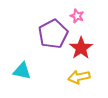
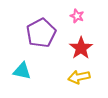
purple pentagon: moved 12 px left, 1 px up
